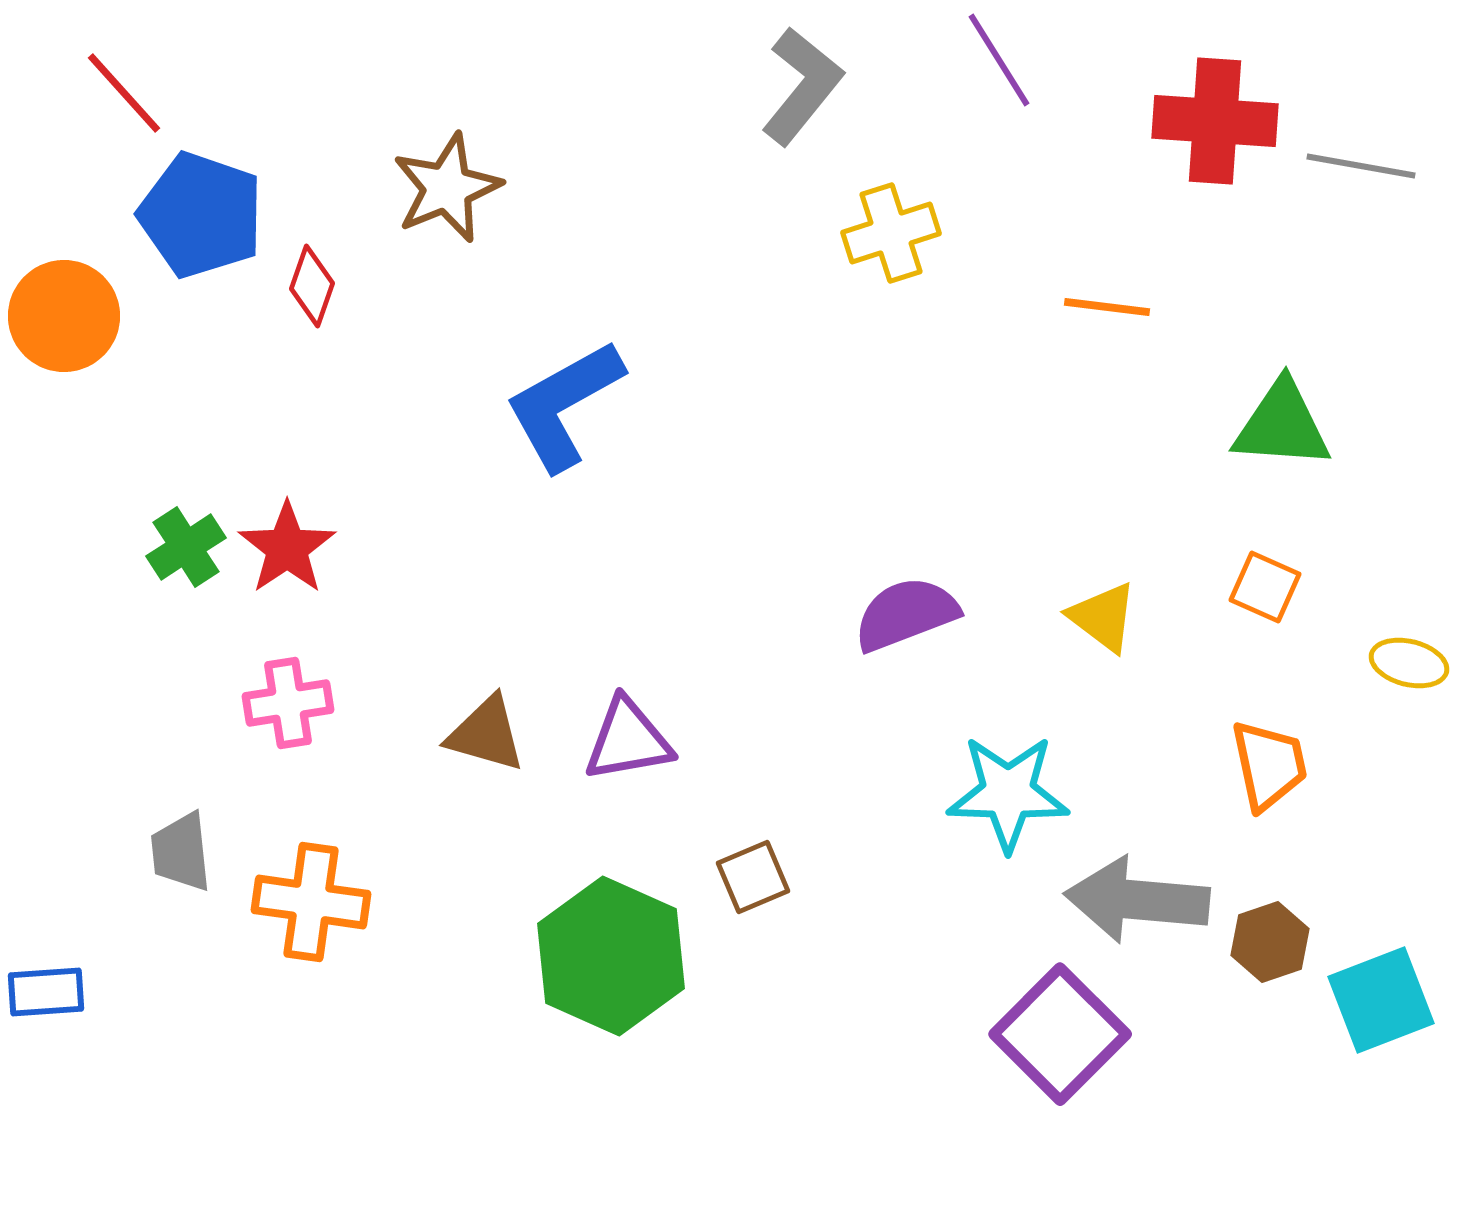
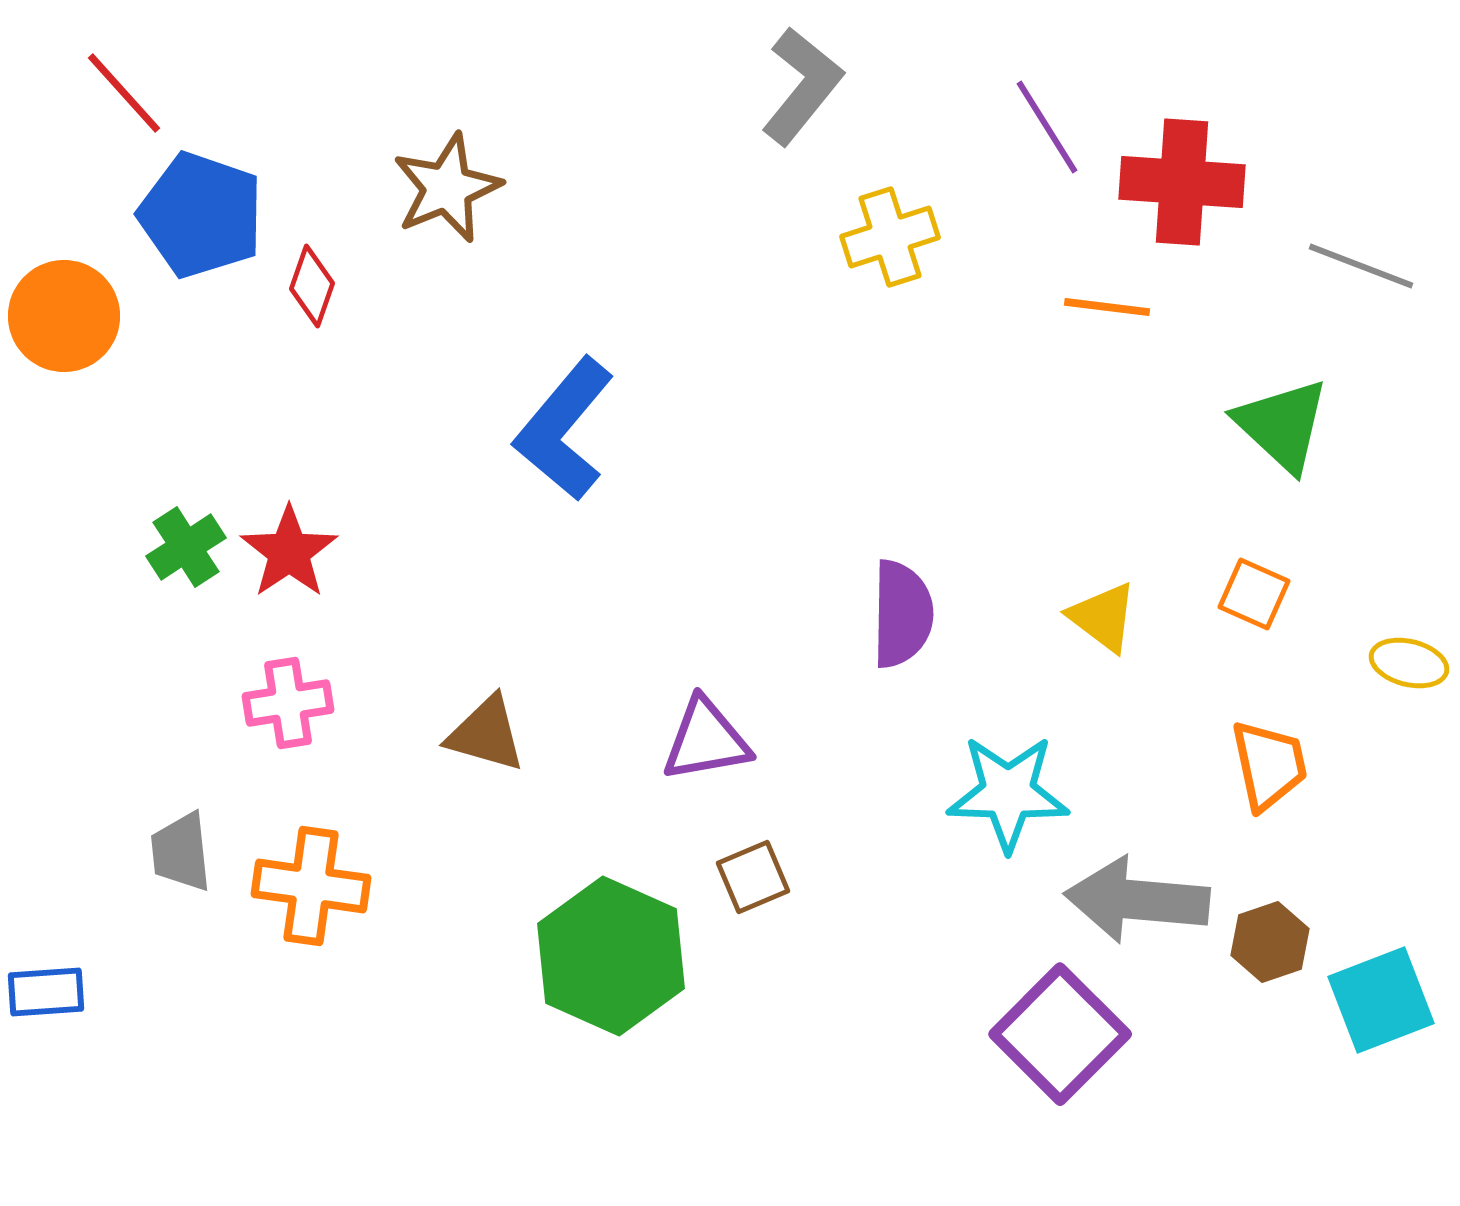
purple line: moved 48 px right, 67 px down
red cross: moved 33 px left, 61 px down
gray line: moved 100 px down; rotated 11 degrees clockwise
yellow cross: moved 1 px left, 4 px down
blue L-shape: moved 24 px down; rotated 21 degrees counterclockwise
green triangle: rotated 39 degrees clockwise
red star: moved 2 px right, 4 px down
orange square: moved 11 px left, 7 px down
purple semicircle: moved 4 px left; rotated 112 degrees clockwise
purple triangle: moved 78 px right
orange cross: moved 16 px up
